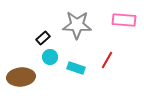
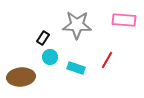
black rectangle: rotated 16 degrees counterclockwise
